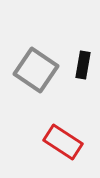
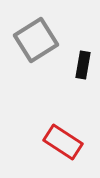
gray square: moved 30 px up; rotated 24 degrees clockwise
